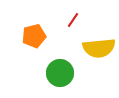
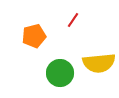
yellow semicircle: moved 15 px down
